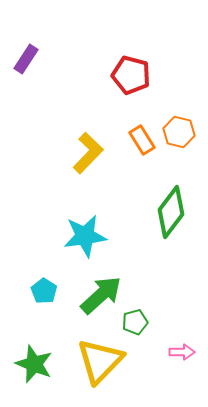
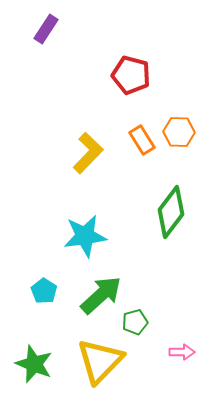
purple rectangle: moved 20 px right, 30 px up
orange hexagon: rotated 12 degrees counterclockwise
